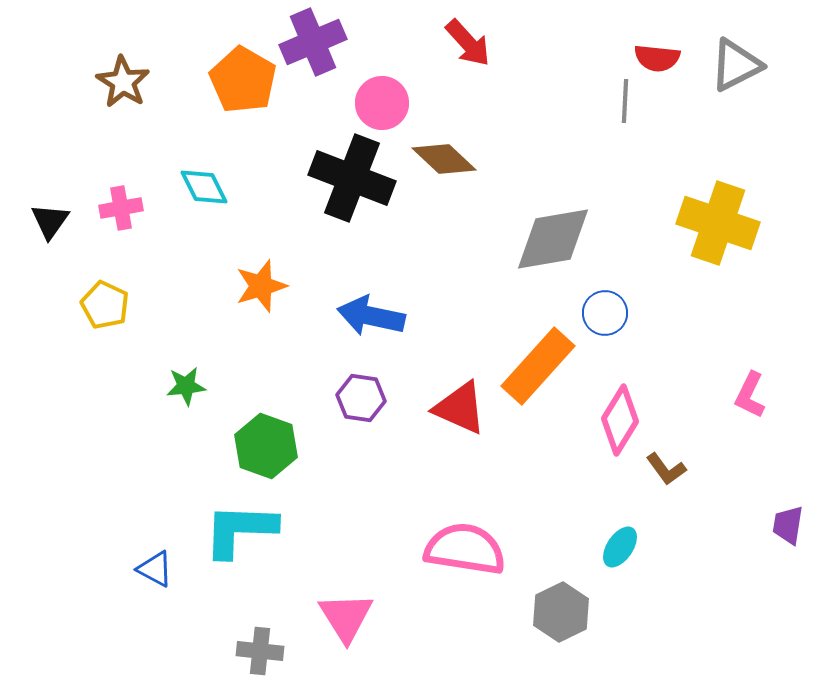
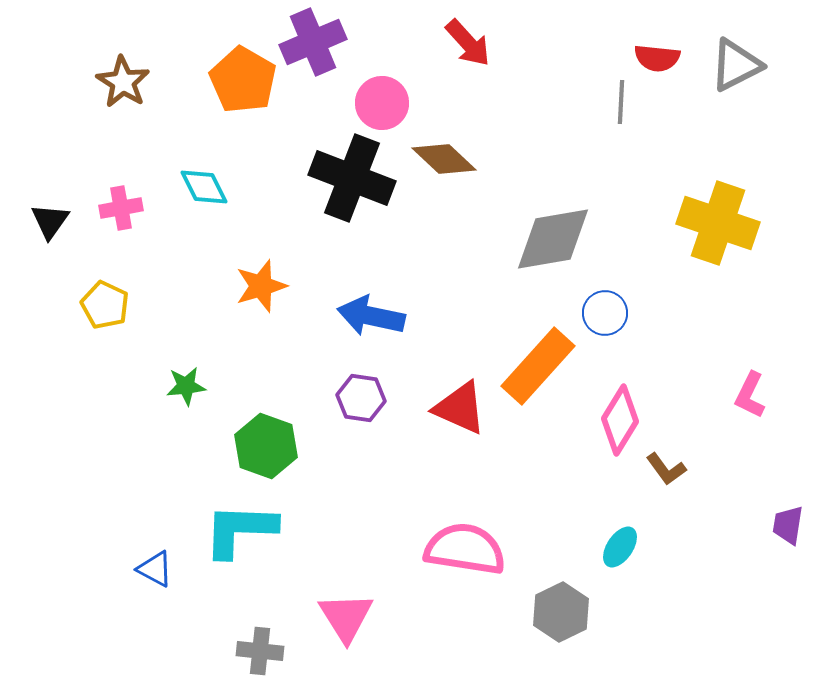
gray line: moved 4 px left, 1 px down
